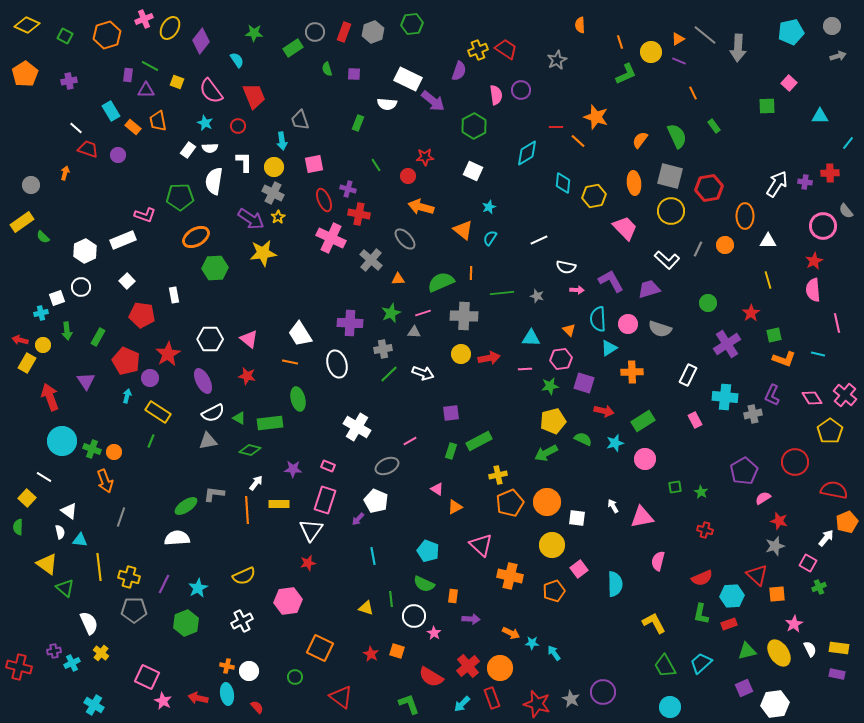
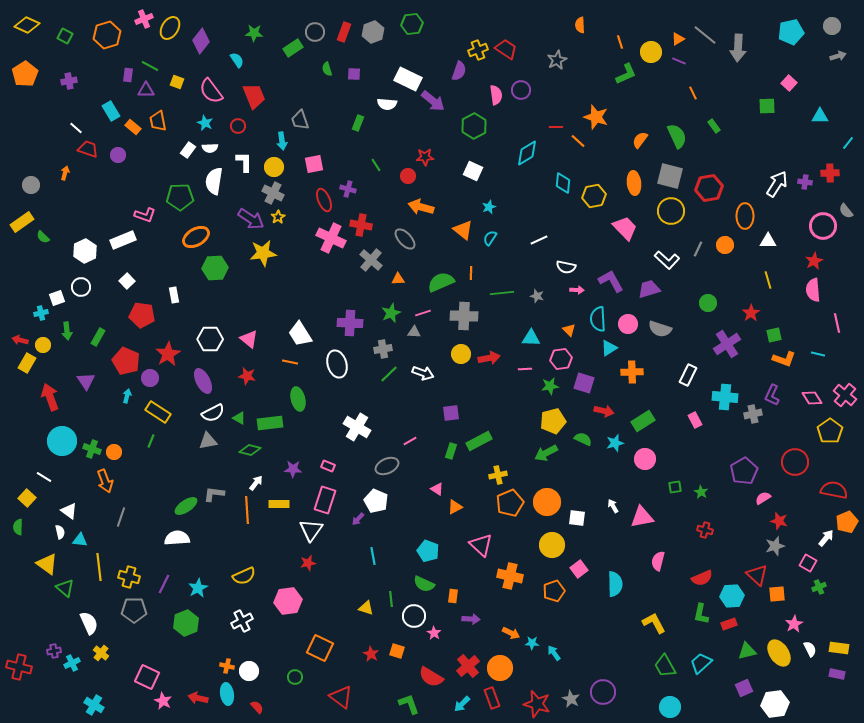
red cross at (359, 214): moved 2 px right, 11 px down
